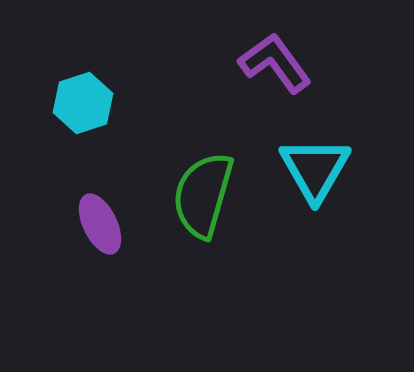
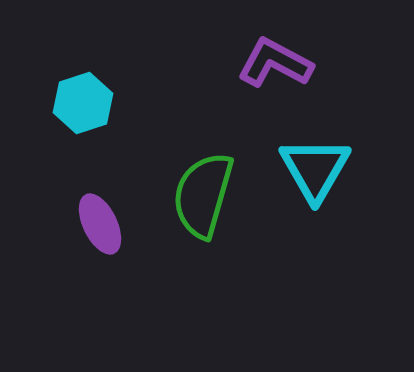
purple L-shape: rotated 26 degrees counterclockwise
